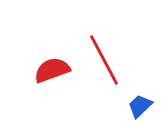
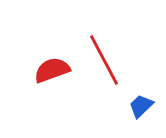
blue trapezoid: moved 1 px right
